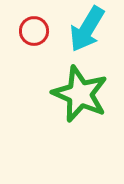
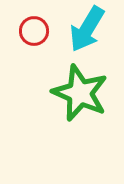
green star: moved 1 px up
